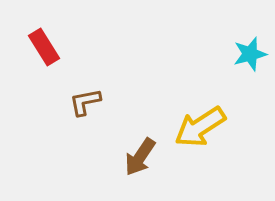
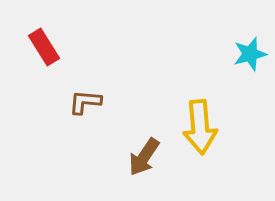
brown L-shape: rotated 16 degrees clockwise
yellow arrow: rotated 62 degrees counterclockwise
brown arrow: moved 4 px right
